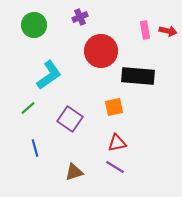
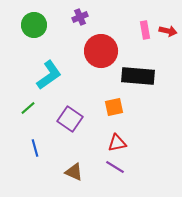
brown triangle: rotated 42 degrees clockwise
